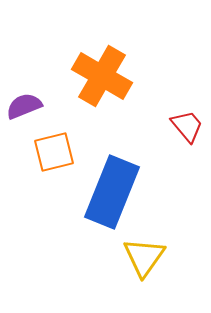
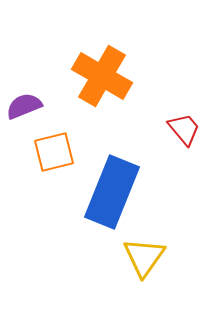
red trapezoid: moved 3 px left, 3 px down
